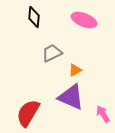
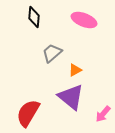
gray trapezoid: rotated 15 degrees counterclockwise
purple triangle: rotated 16 degrees clockwise
pink arrow: rotated 108 degrees counterclockwise
